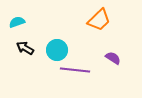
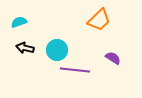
cyan semicircle: moved 2 px right
black arrow: rotated 18 degrees counterclockwise
